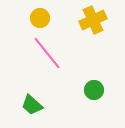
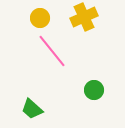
yellow cross: moved 9 px left, 3 px up
pink line: moved 5 px right, 2 px up
green trapezoid: moved 4 px down
